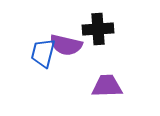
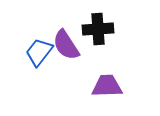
purple semicircle: rotated 44 degrees clockwise
blue trapezoid: moved 4 px left, 1 px up; rotated 24 degrees clockwise
